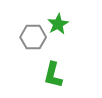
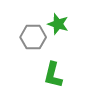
green star: rotated 25 degrees counterclockwise
